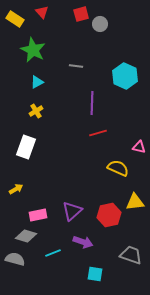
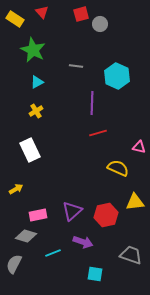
cyan hexagon: moved 8 px left
white rectangle: moved 4 px right, 3 px down; rotated 45 degrees counterclockwise
red hexagon: moved 3 px left
gray semicircle: moved 1 px left, 5 px down; rotated 78 degrees counterclockwise
